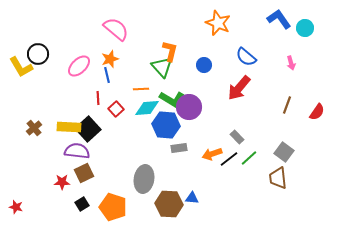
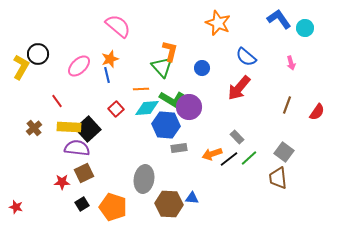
pink semicircle at (116, 29): moved 2 px right, 3 px up
blue circle at (204, 65): moved 2 px left, 3 px down
yellow L-shape at (21, 67): rotated 120 degrees counterclockwise
red line at (98, 98): moved 41 px left, 3 px down; rotated 32 degrees counterclockwise
purple semicircle at (77, 151): moved 3 px up
